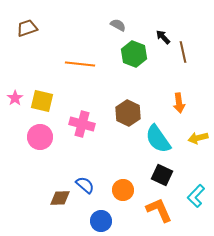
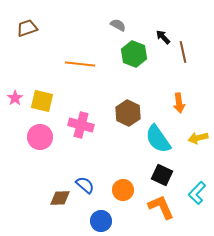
pink cross: moved 1 px left, 1 px down
cyan L-shape: moved 1 px right, 3 px up
orange L-shape: moved 2 px right, 3 px up
